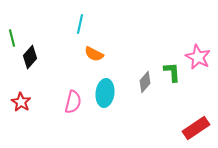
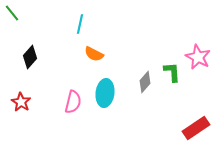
green line: moved 25 px up; rotated 24 degrees counterclockwise
